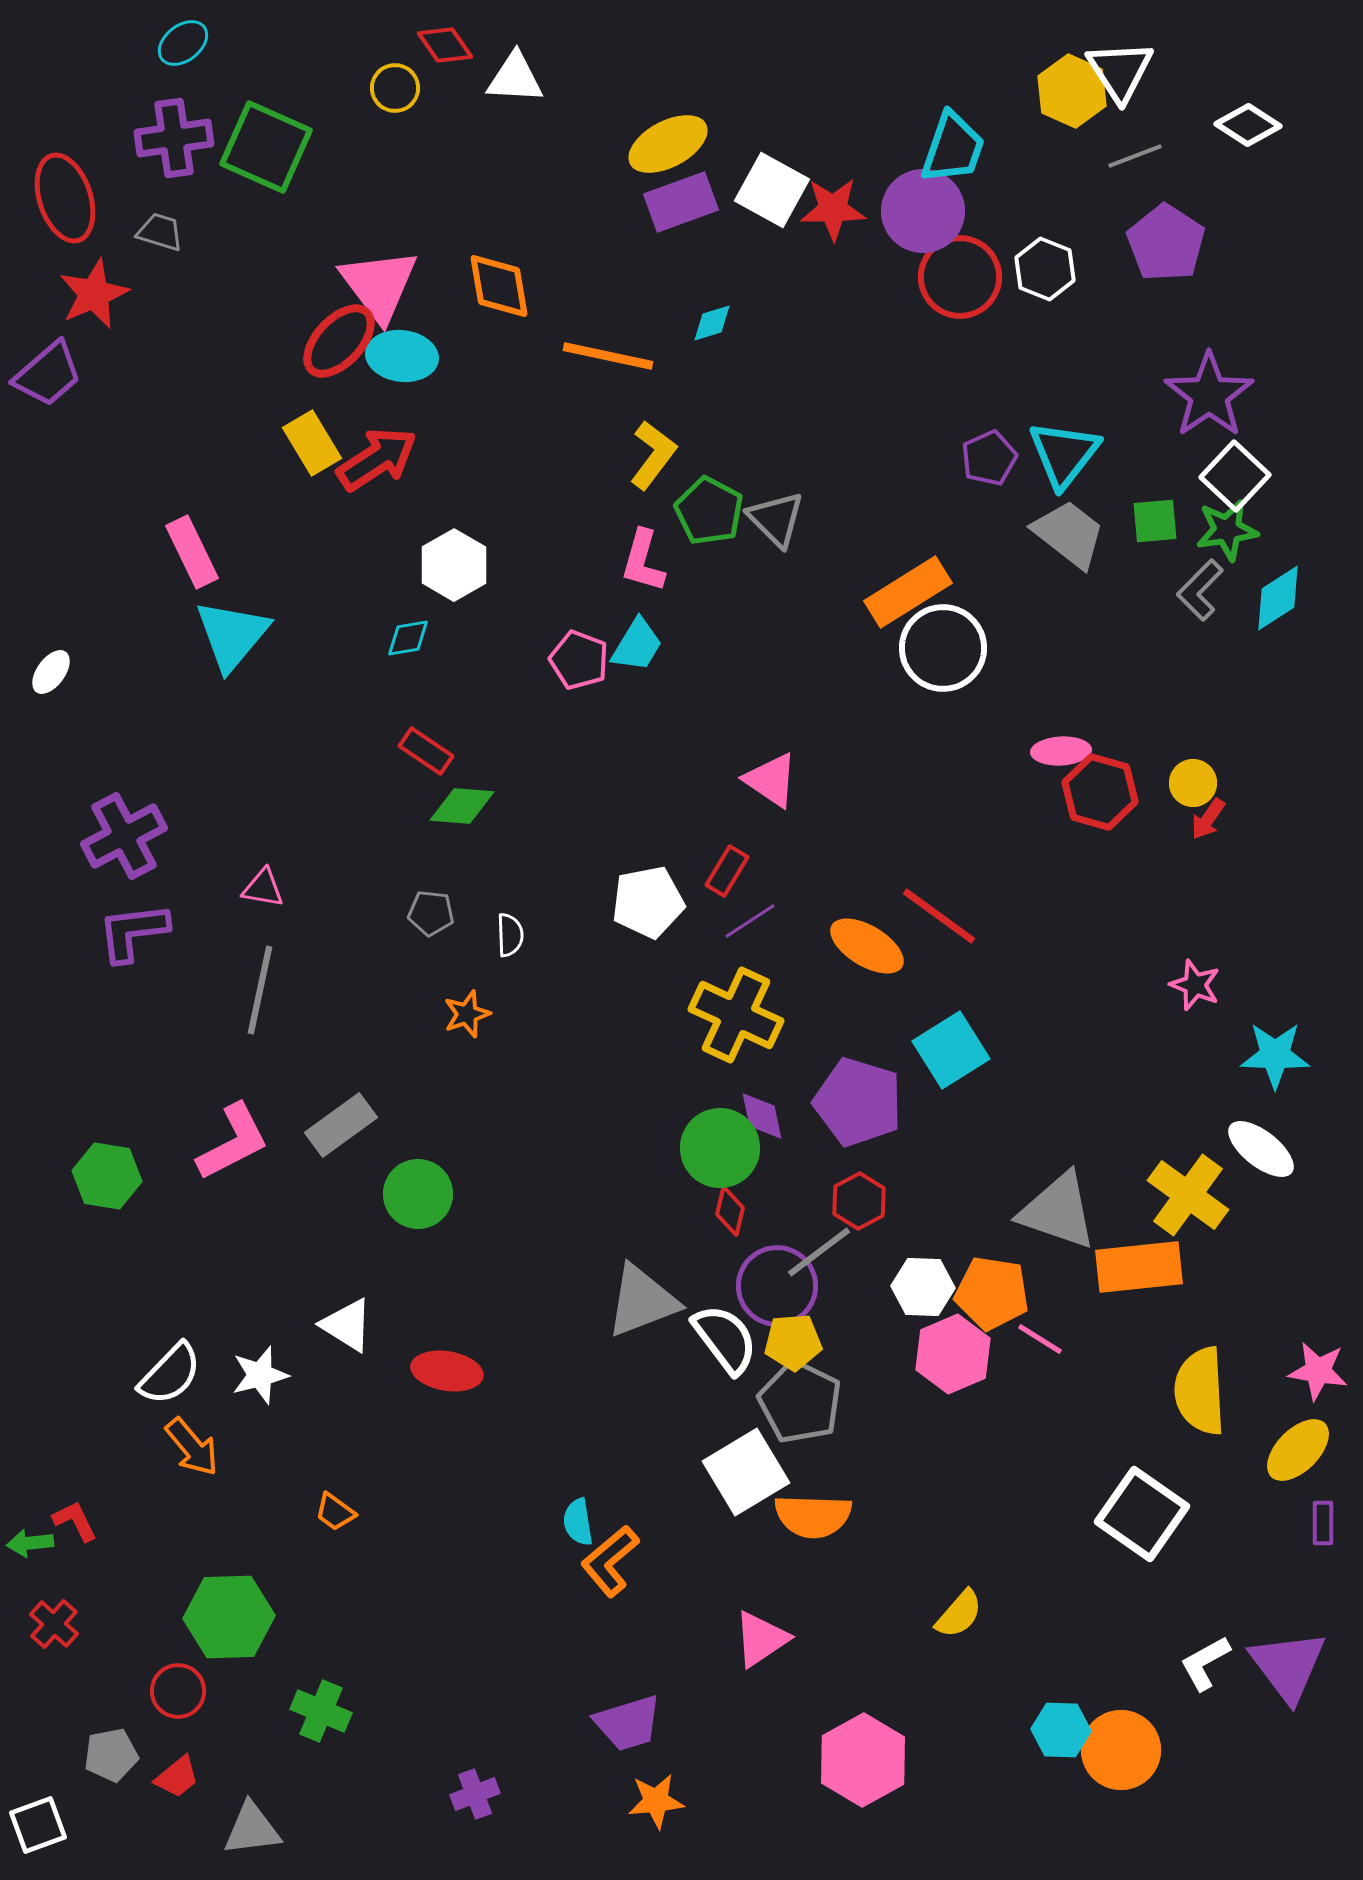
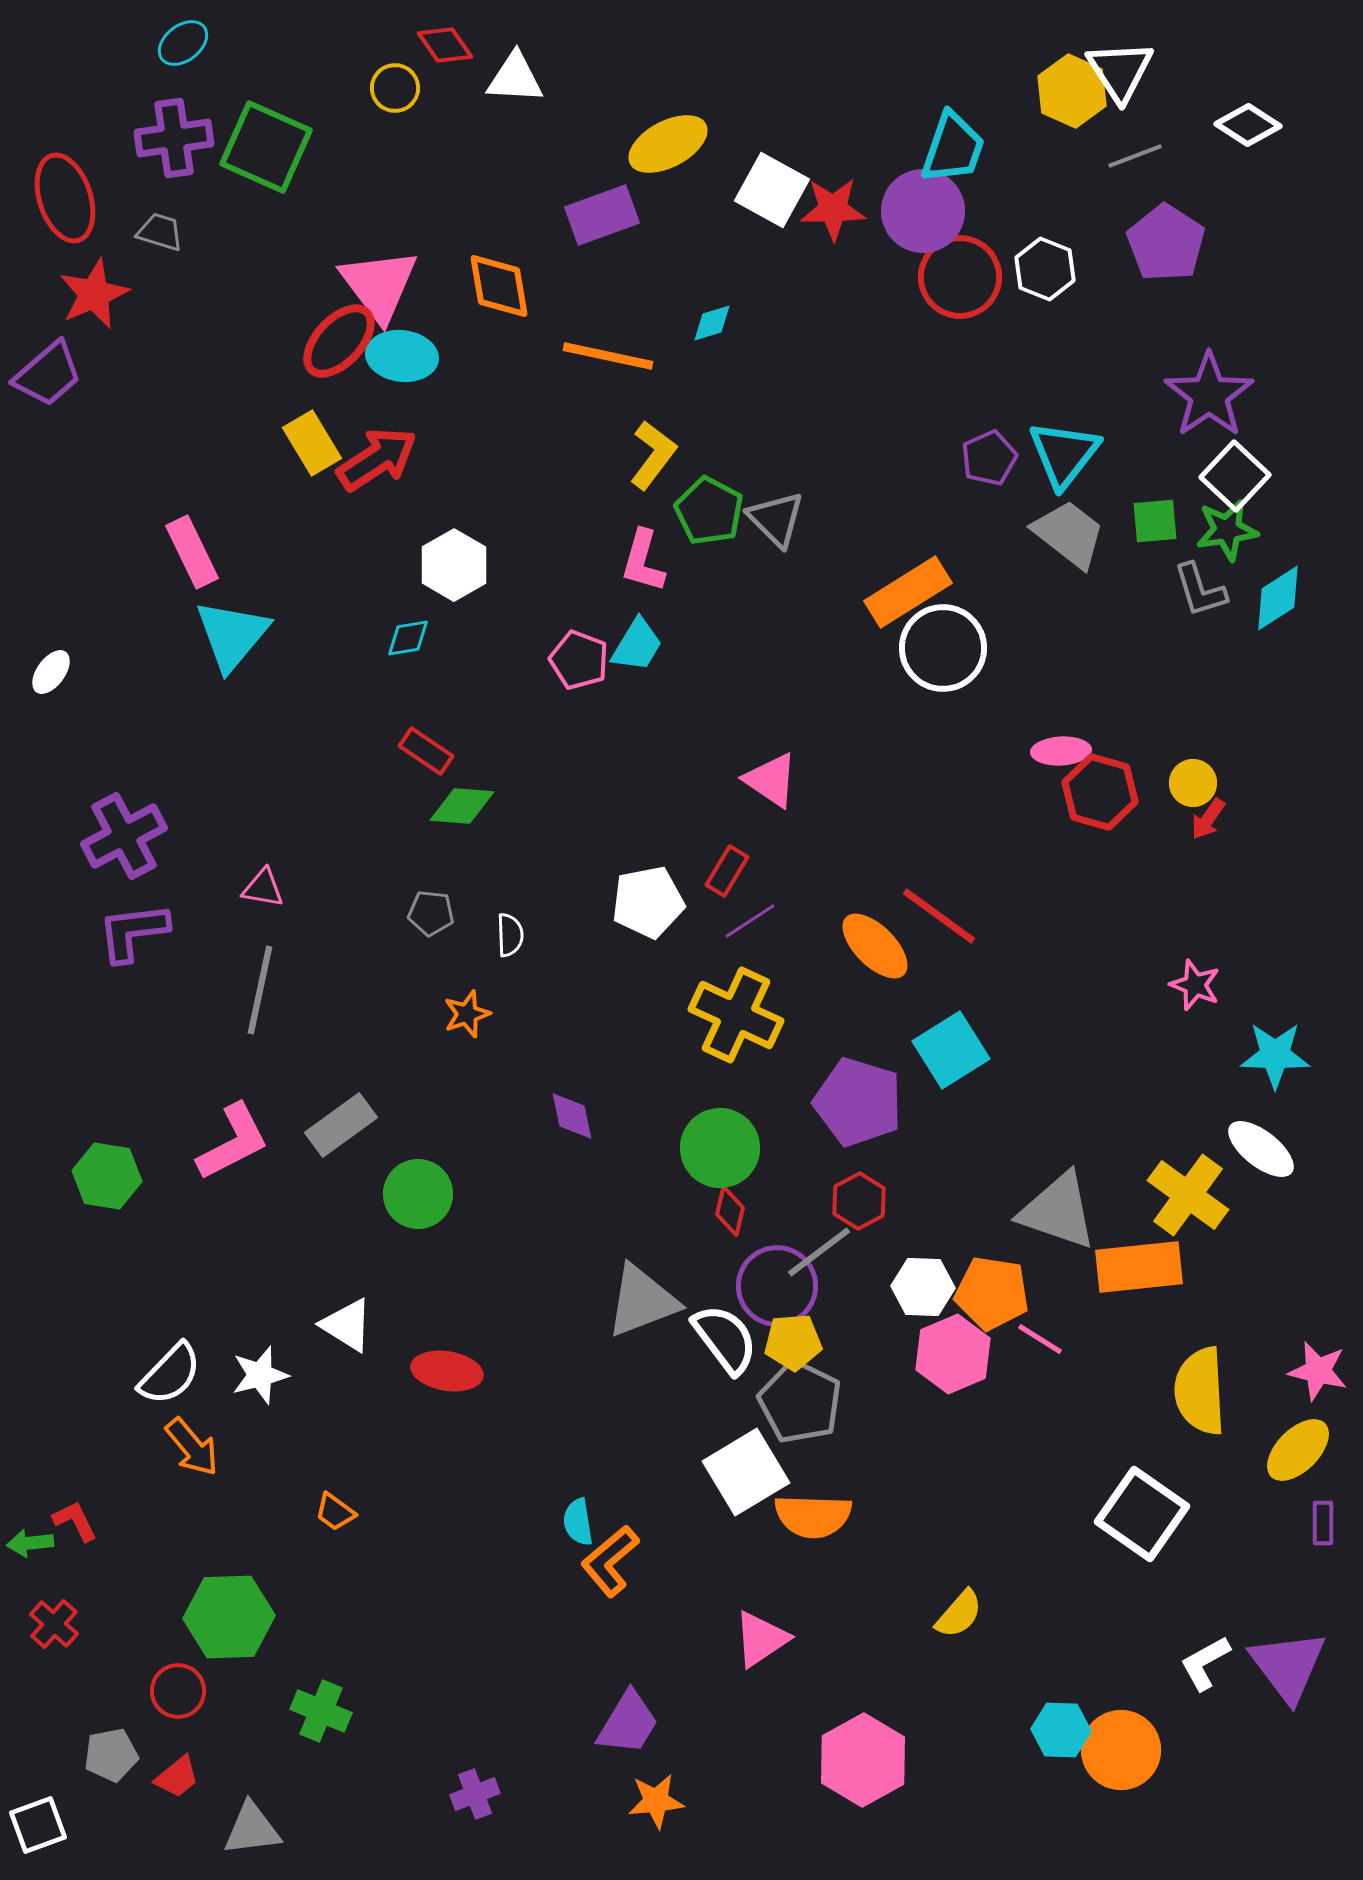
purple rectangle at (681, 202): moved 79 px left, 13 px down
gray L-shape at (1200, 590): rotated 62 degrees counterclockwise
orange ellipse at (867, 946): moved 8 px right; rotated 14 degrees clockwise
purple diamond at (762, 1116): moved 190 px left
pink star at (1318, 1371): rotated 4 degrees clockwise
purple trapezoid at (628, 1723): rotated 42 degrees counterclockwise
